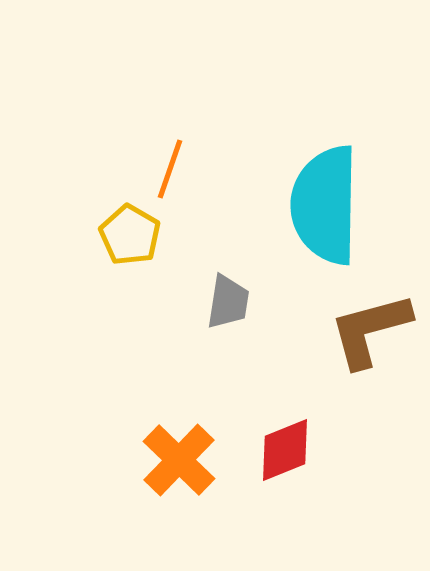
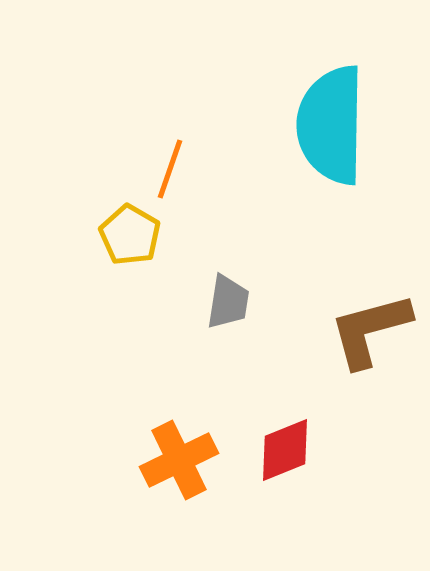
cyan semicircle: moved 6 px right, 80 px up
orange cross: rotated 20 degrees clockwise
